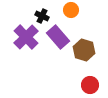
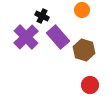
orange circle: moved 11 px right
